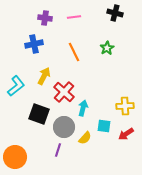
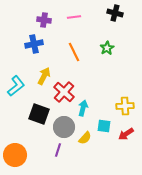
purple cross: moved 1 px left, 2 px down
orange circle: moved 2 px up
